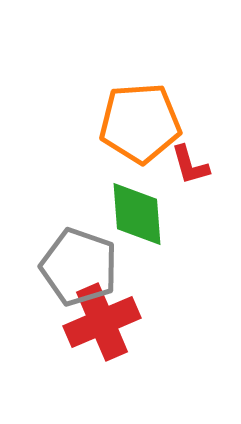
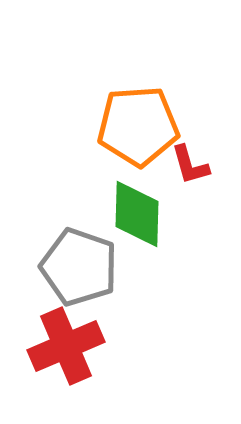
orange pentagon: moved 2 px left, 3 px down
green diamond: rotated 6 degrees clockwise
red cross: moved 36 px left, 24 px down
